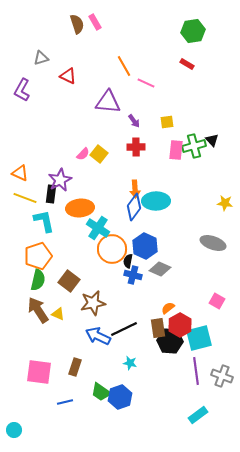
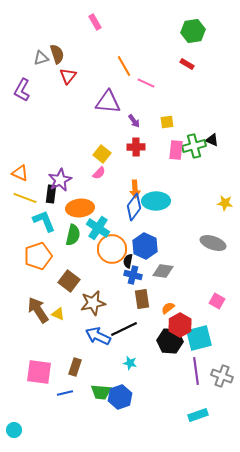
brown semicircle at (77, 24): moved 20 px left, 30 px down
red triangle at (68, 76): rotated 42 degrees clockwise
black triangle at (212, 140): rotated 24 degrees counterclockwise
pink semicircle at (83, 154): moved 16 px right, 19 px down
yellow square at (99, 154): moved 3 px right
cyan L-shape at (44, 221): rotated 10 degrees counterclockwise
gray diamond at (160, 269): moved 3 px right, 2 px down; rotated 15 degrees counterclockwise
green semicircle at (38, 280): moved 35 px right, 45 px up
brown rectangle at (158, 328): moved 16 px left, 29 px up
green trapezoid at (101, 392): rotated 30 degrees counterclockwise
blue line at (65, 402): moved 9 px up
cyan rectangle at (198, 415): rotated 18 degrees clockwise
